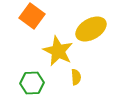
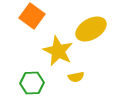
yellow semicircle: rotated 84 degrees clockwise
